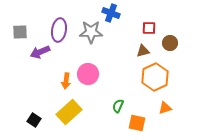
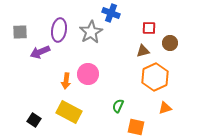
gray star: rotated 30 degrees counterclockwise
yellow rectangle: rotated 70 degrees clockwise
orange square: moved 1 px left, 4 px down
